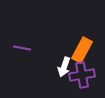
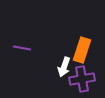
orange rectangle: rotated 10 degrees counterclockwise
purple cross: moved 4 px down
